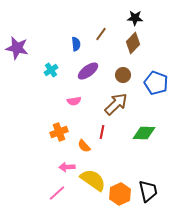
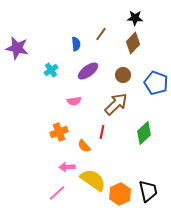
green diamond: rotated 45 degrees counterclockwise
